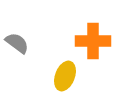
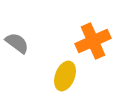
orange cross: rotated 24 degrees counterclockwise
